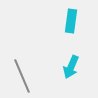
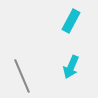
cyan rectangle: rotated 20 degrees clockwise
